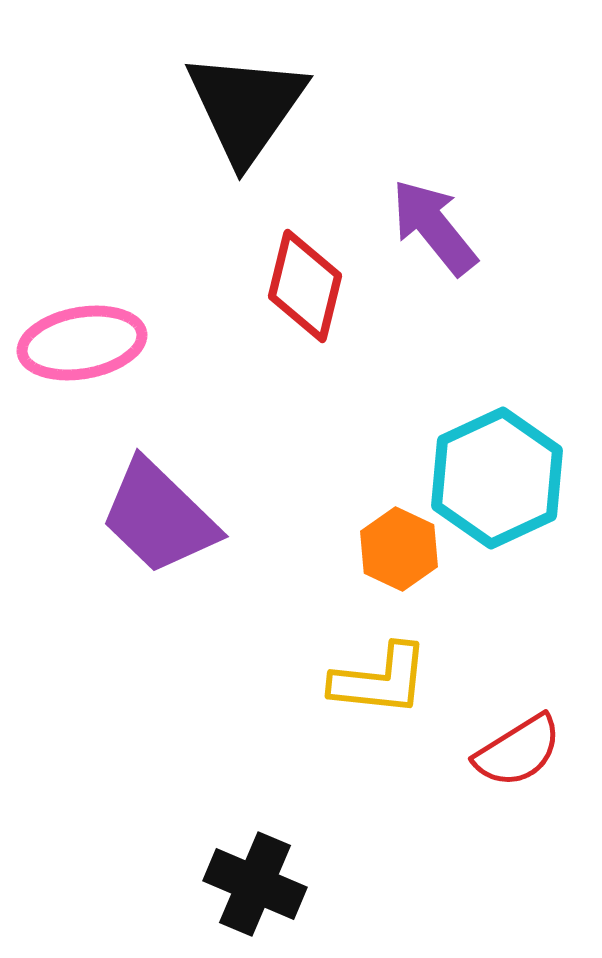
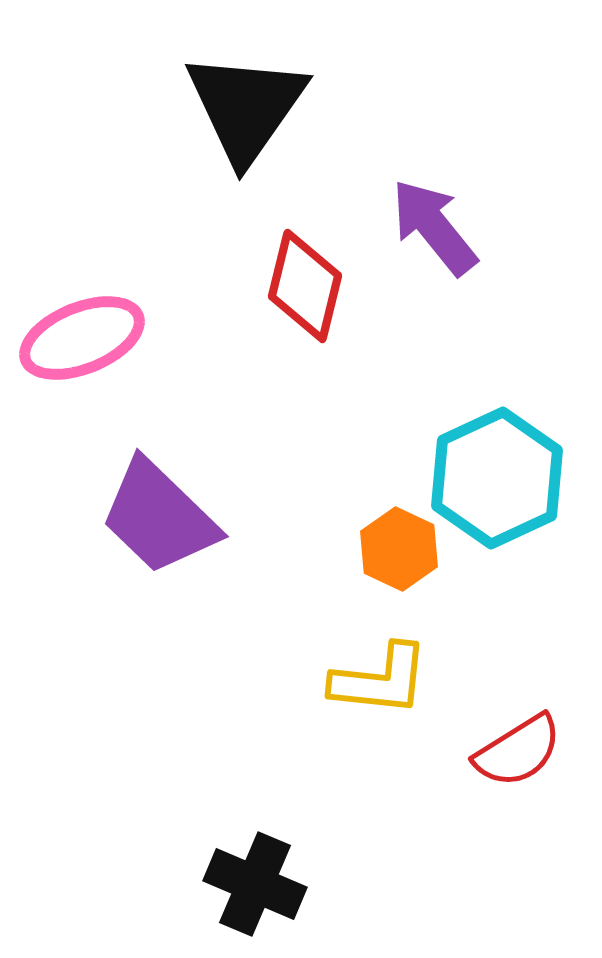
pink ellipse: moved 5 px up; rotated 12 degrees counterclockwise
